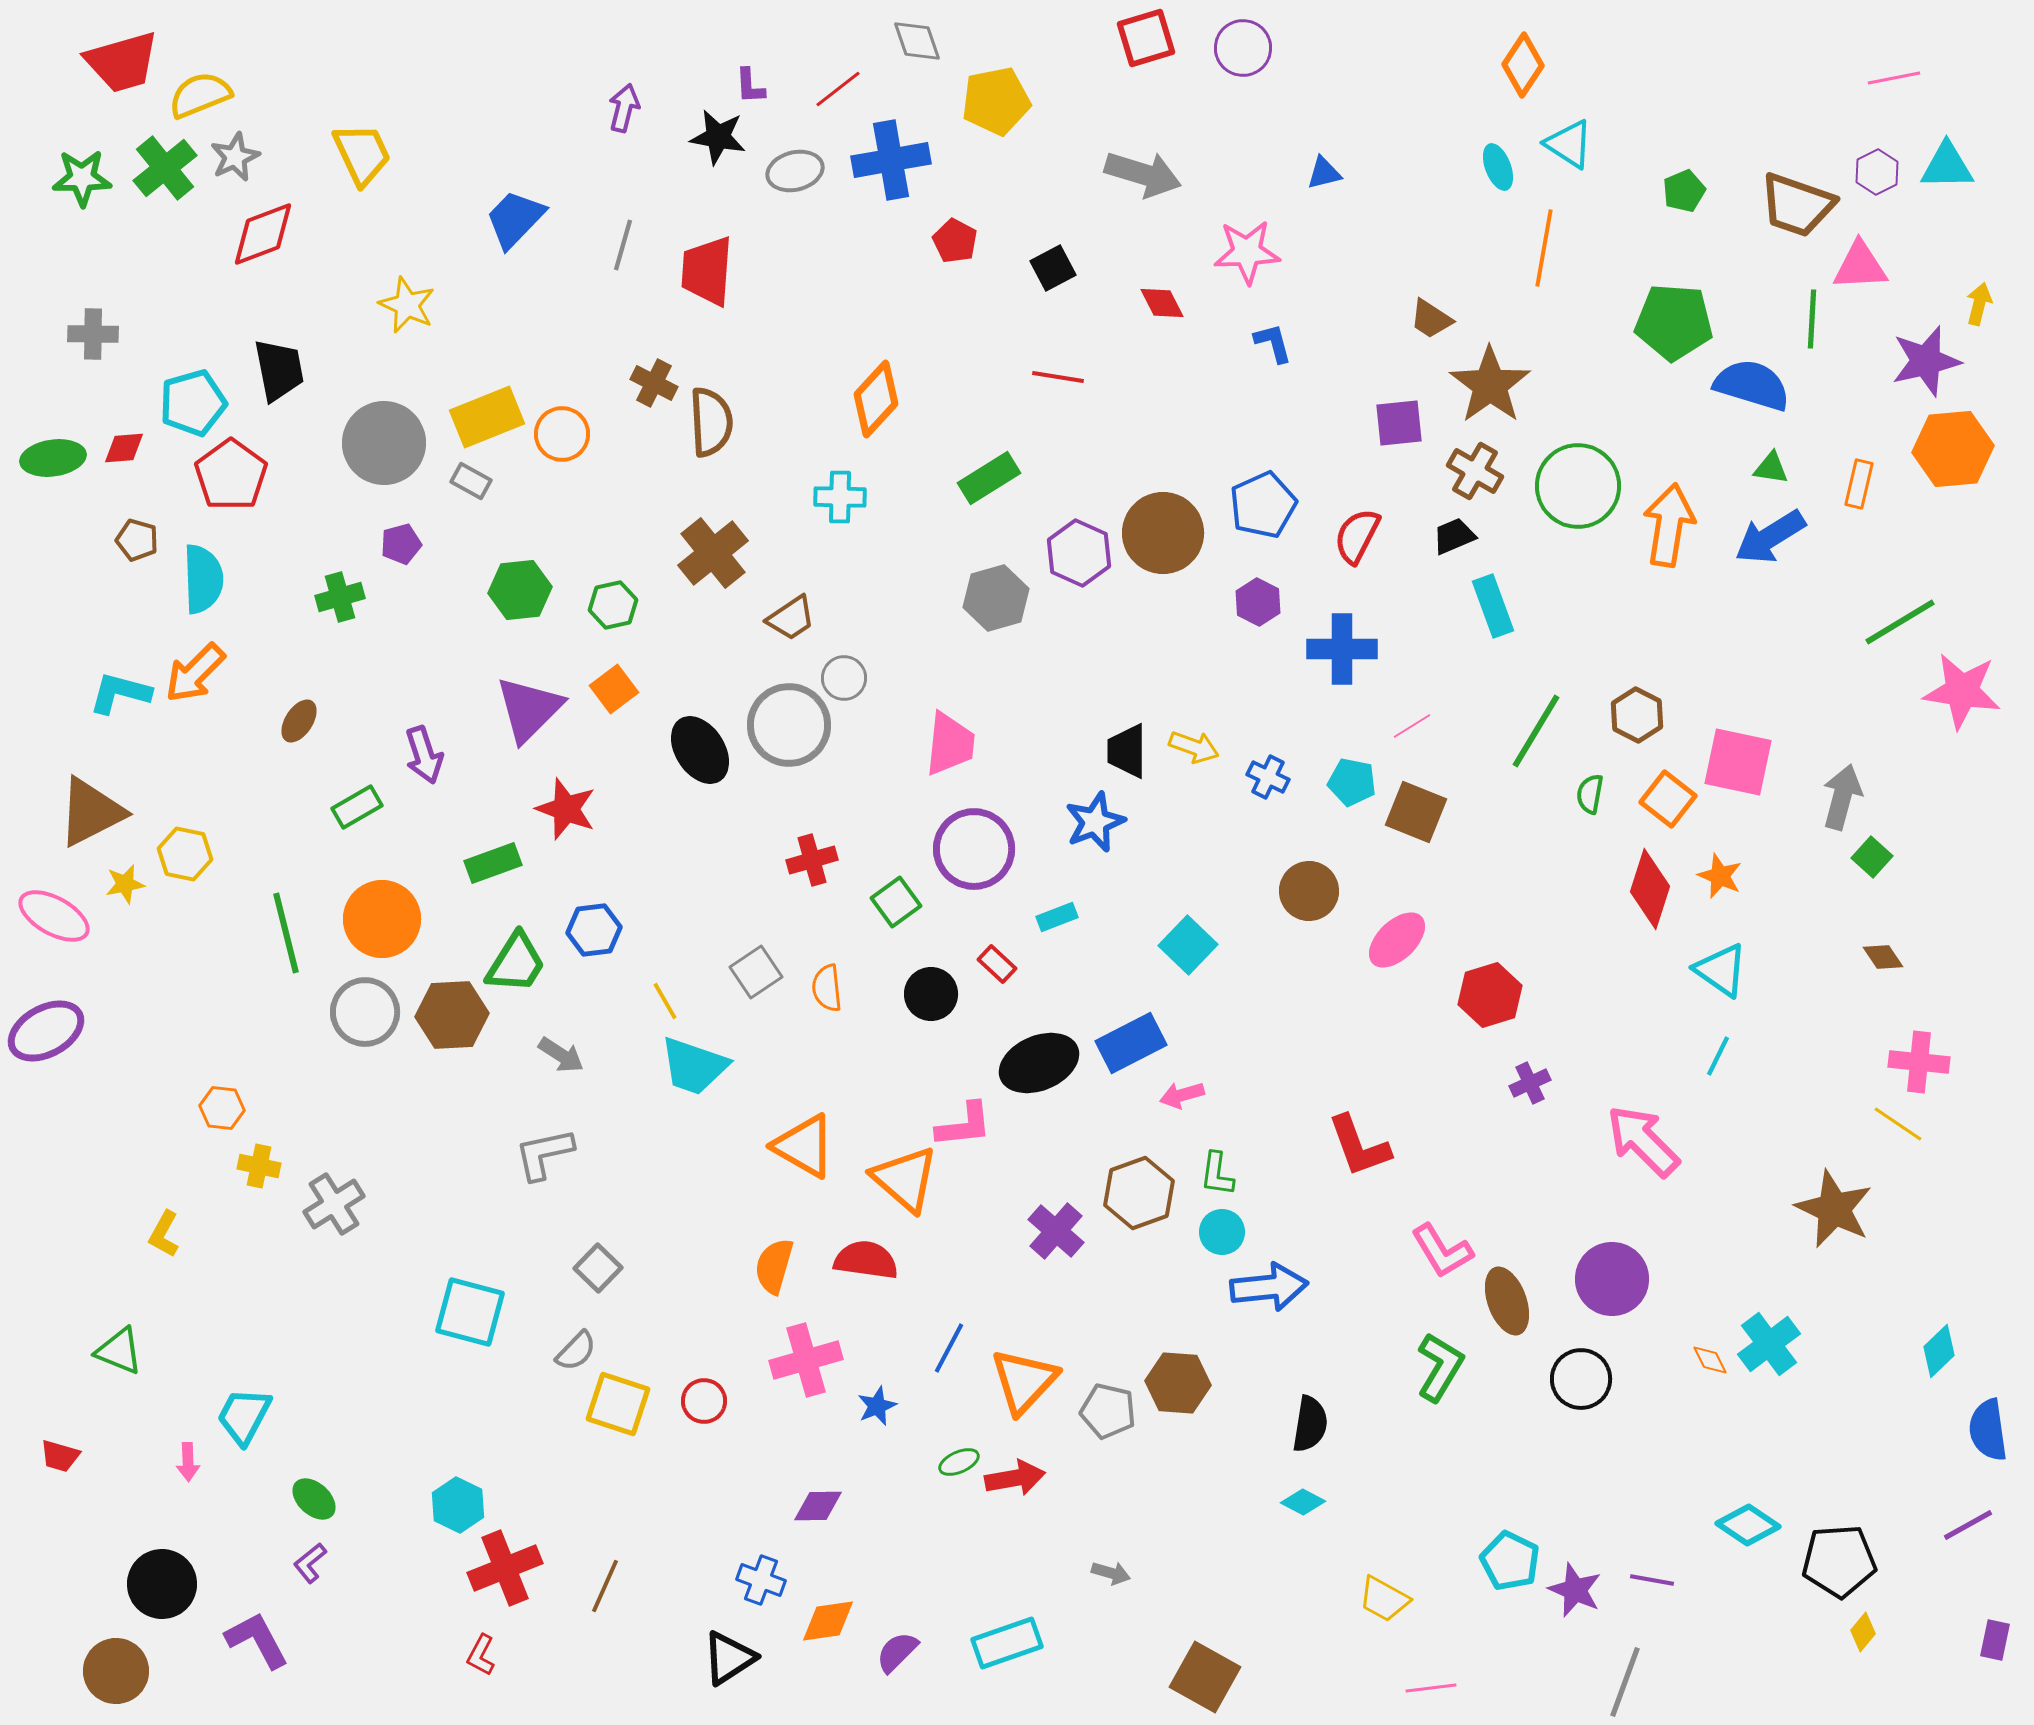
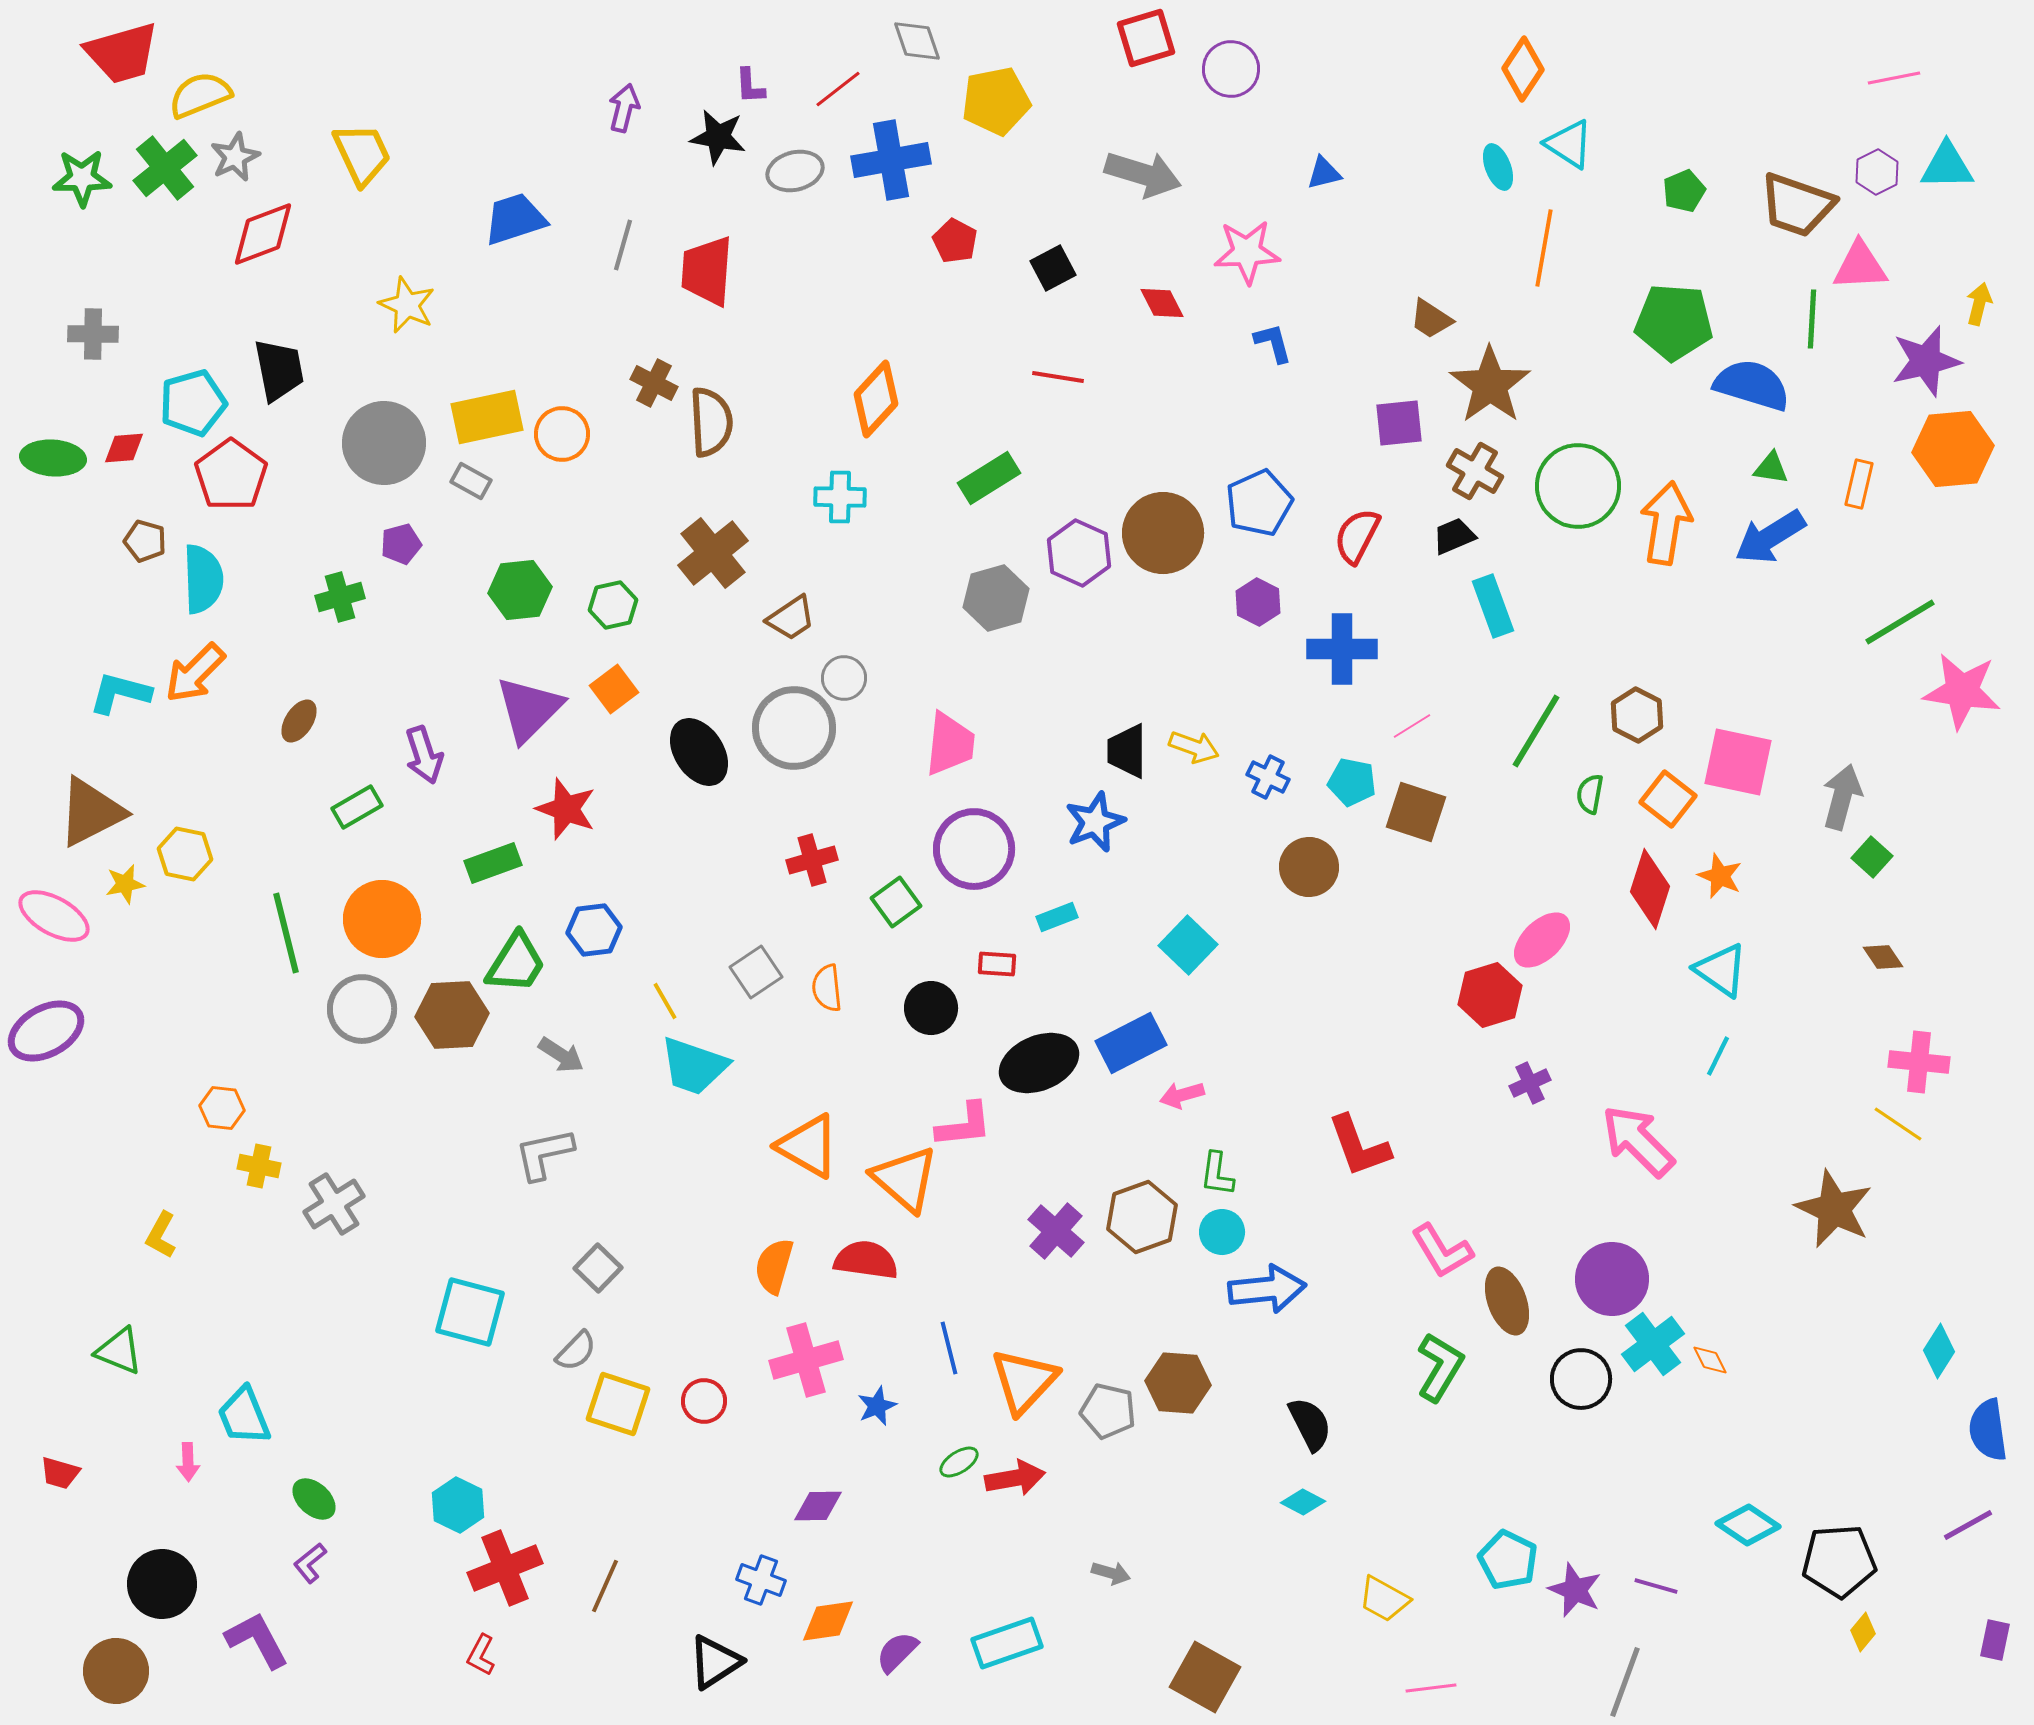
purple circle at (1243, 48): moved 12 px left, 21 px down
red trapezoid at (122, 62): moved 9 px up
orange diamond at (1523, 65): moved 4 px down
blue trapezoid at (515, 219): rotated 28 degrees clockwise
yellow rectangle at (487, 417): rotated 10 degrees clockwise
green ellipse at (53, 458): rotated 12 degrees clockwise
blue pentagon at (1263, 505): moved 4 px left, 2 px up
orange arrow at (1669, 525): moved 3 px left, 2 px up
brown pentagon at (137, 540): moved 8 px right, 1 px down
gray circle at (789, 725): moved 5 px right, 3 px down
black ellipse at (700, 750): moved 1 px left, 2 px down
brown square at (1416, 812): rotated 4 degrees counterclockwise
brown circle at (1309, 891): moved 24 px up
pink ellipse at (1397, 940): moved 145 px right
red rectangle at (997, 964): rotated 39 degrees counterclockwise
black circle at (931, 994): moved 14 px down
gray circle at (365, 1012): moved 3 px left, 3 px up
pink arrow at (1643, 1141): moved 5 px left
orange triangle at (804, 1146): moved 4 px right
brown hexagon at (1139, 1193): moved 3 px right, 24 px down
yellow L-shape at (164, 1234): moved 3 px left, 1 px down
blue arrow at (1269, 1287): moved 2 px left, 2 px down
cyan cross at (1769, 1344): moved 116 px left
blue line at (949, 1348): rotated 42 degrees counterclockwise
cyan diamond at (1939, 1351): rotated 14 degrees counterclockwise
cyan trapezoid at (244, 1416): rotated 50 degrees counterclockwise
black semicircle at (1310, 1424): rotated 36 degrees counterclockwise
red trapezoid at (60, 1456): moved 17 px down
green ellipse at (959, 1462): rotated 9 degrees counterclockwise
cyan pentagon at (1510, 1561): moved 2 px left, 1 px up
purple line at (1652, 1580): moved 4 px right, 6 px down; rotated 6 degrees clockwise
black triangle at (729, 1658): moved 14 px left, 4 px down
